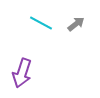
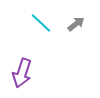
cyan line: rotated 15 degrees clockwise
